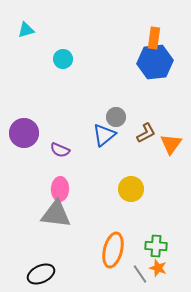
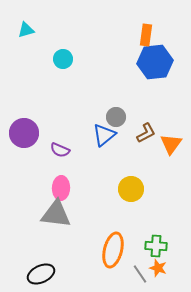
orange rectangle: moved 8 px left, 3 px up
pink ellipse: moved 1 px right, 1 px up
